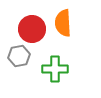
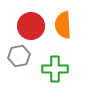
orange semicircle: moved 2 px down
red circle: moved 1 px left, 3 px up
